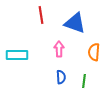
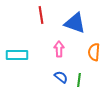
blue semicircle: rotated 48 degrees counterclockwise
green line: moved 5 px left, 1 px up
